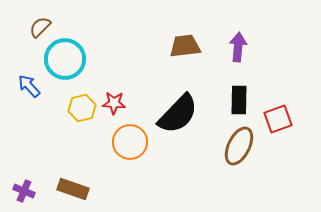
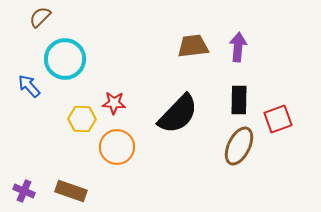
brown semicircle: moved 10 px up
brown trapezoid: moved 8 px right
yellow hexagon: moved 11 px down; rotated 16 degrees clockwise
orange circle: moved 13 px left, 5 px down
brown rectangle: moved 2 px left, 2 px down
